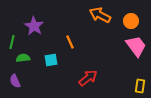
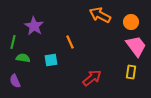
orange circle: moved 1 px down
green line: moved 1 px right
green semicircle: rotated 16 degrees clockwise
red arrow: moved 4 px right
yellow rectangle: moved 9 px left, 14 px up
